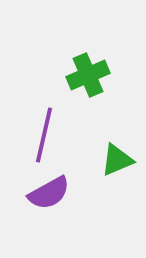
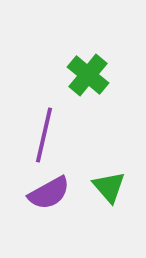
green cross: rotated 27 degrees counterclockwise
green triangle: moved 8 px left, 27 px down; rotated 48 degrees counterclockwise
